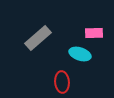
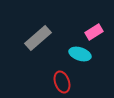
pink rectangle: moved 1 px up; rotated 30 degrees counterclockwise
red ellipse: rotated 15 degrees counterclockwise
